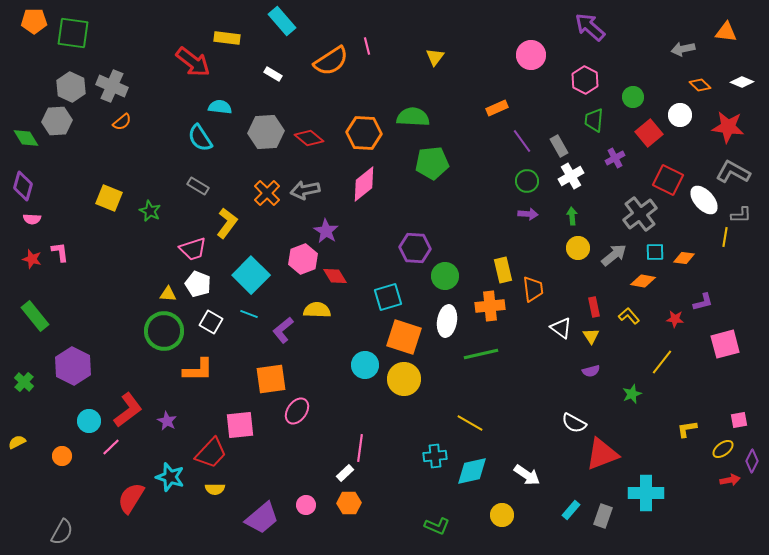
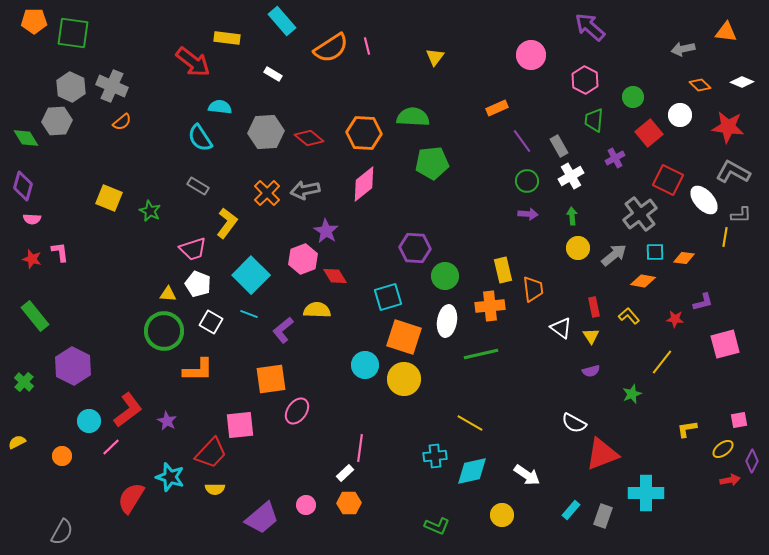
orange semicircle at (331, 61): moved 13 px up
